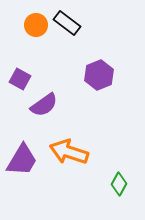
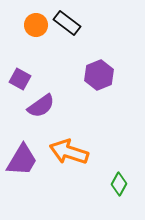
purple semicircle: moved 3 px left, 1 px down
